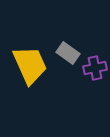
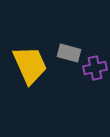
gray rectangle: moved 1 px right; rotated 20 degrees counterclockwise
